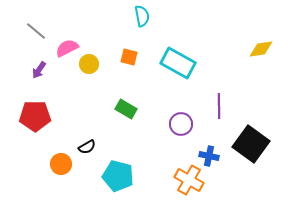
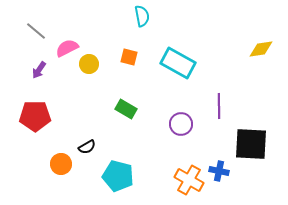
black square: rotated 33 degrees counterclockwise
blue cross: moved 10 px right, 15 px down
